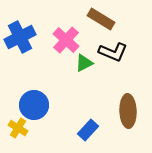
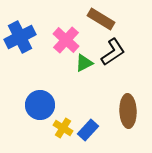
black L-shape: rotated 56 degrees counterclockwise
blue circle: moved 6 px right
yellow cross: moved 45 px right
